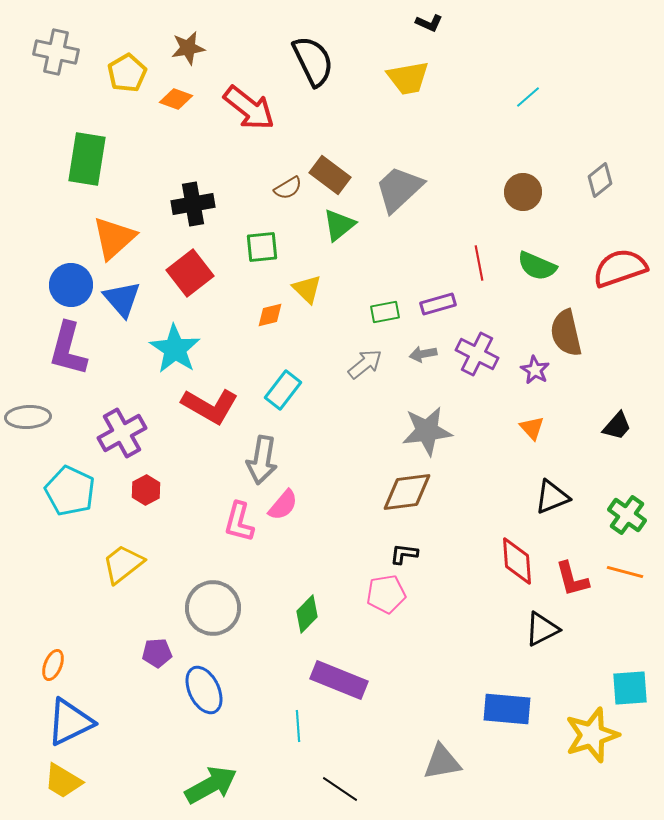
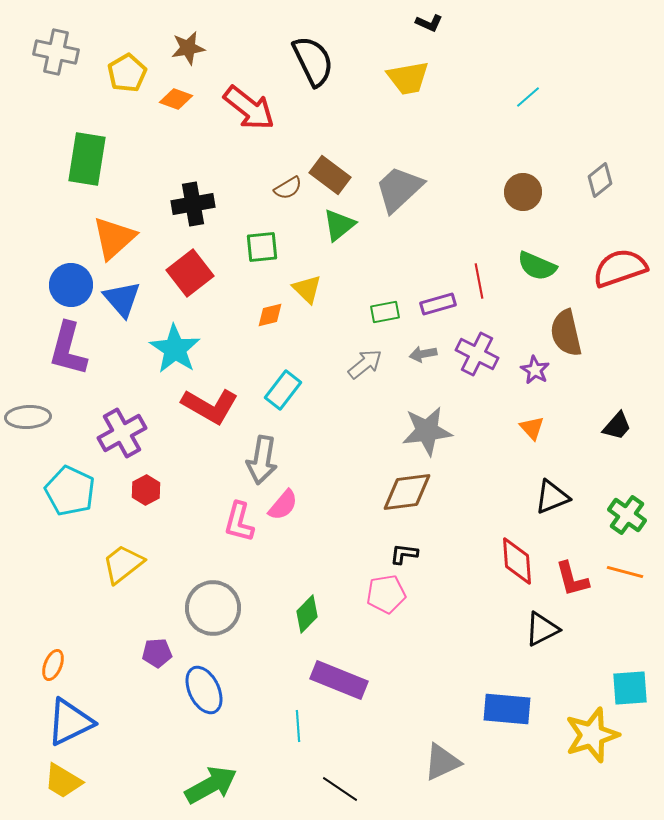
red line at (479, 263): moved 18 px down
gray triangle at (442, 762): rotated 15 degrees counterclockwise
